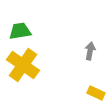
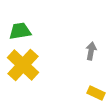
gray arrow: moved 1 px right
yellow cross: rotated 8 degrees clockwise
